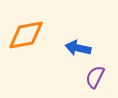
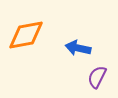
purple semicircle: moved 2 px right
